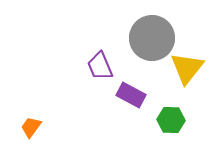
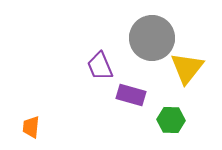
purple rectangle: rotated 12 degrees counterclockwise
orange trapezoid: rotated 30 degrees counterclockwise
